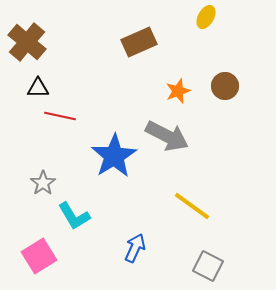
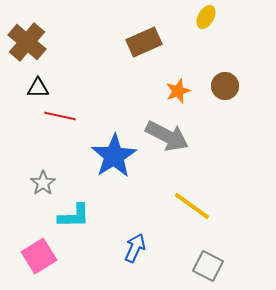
brown rectangle: moved 5 px right
cyan L-shape: rotated 60 degrees counterclockwise
